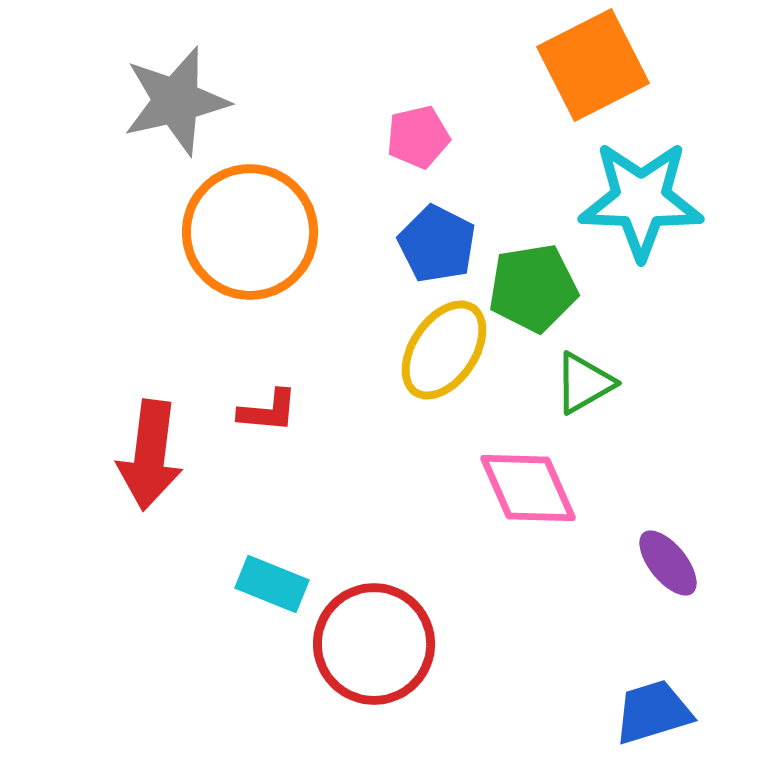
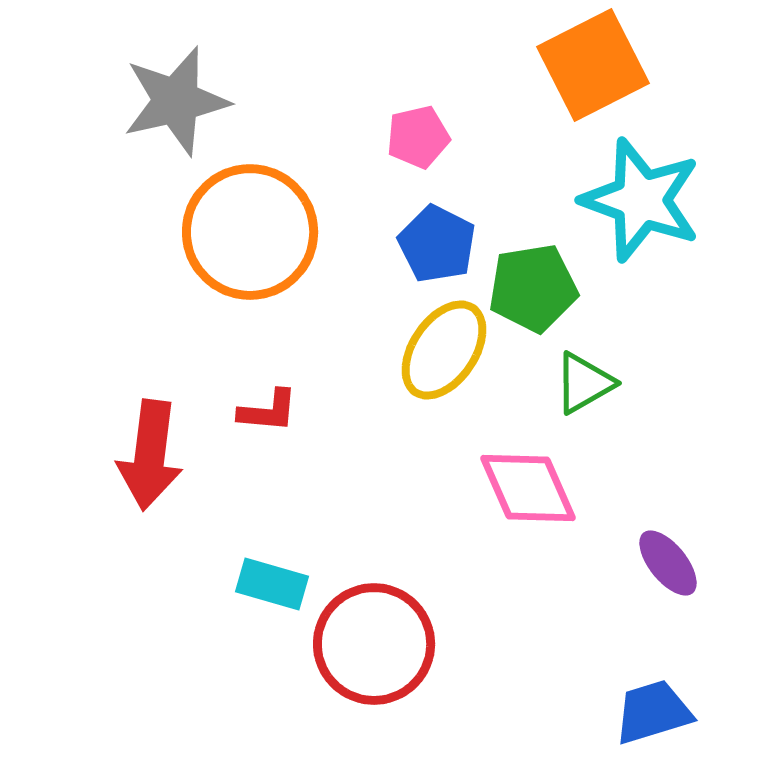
cyan star: rotated 18 degrees clockwise
cyan rectangle: rotated 6 degrees counterclockwise
